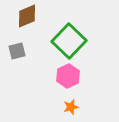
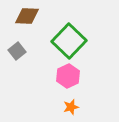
brown diamond: rotated 25 degrees clockwise
gray square: rotated 24 degrees counterclockwise
